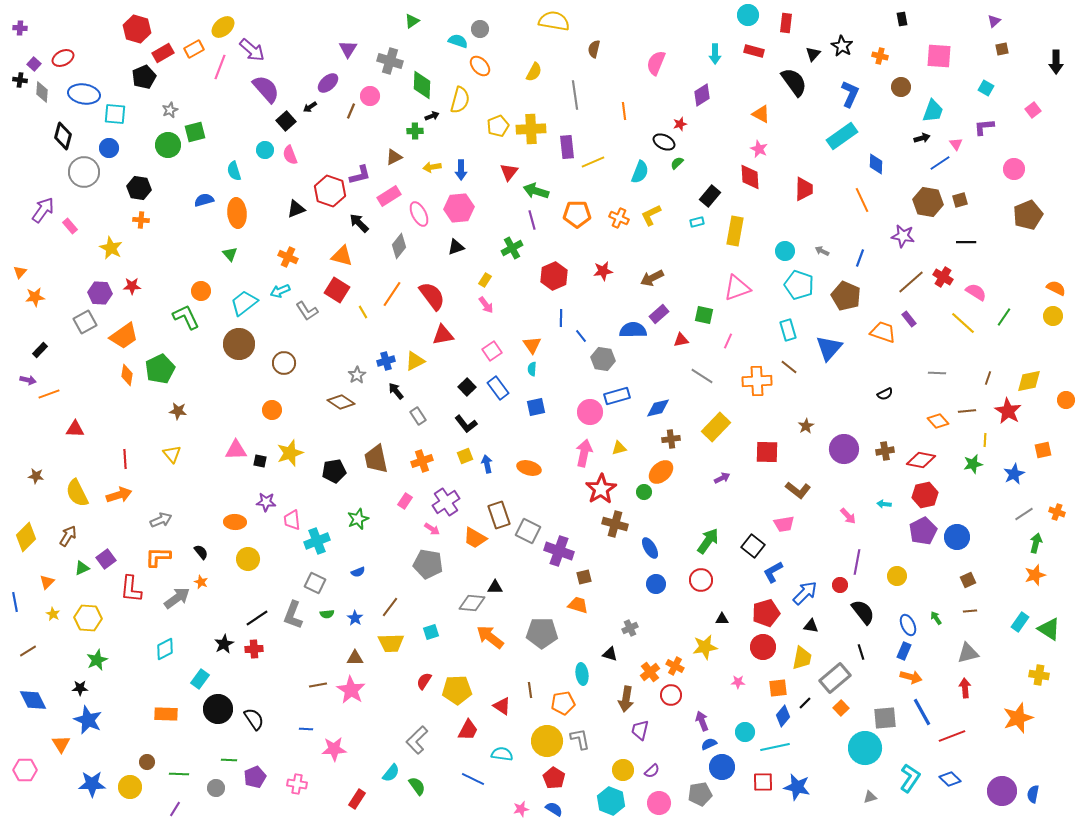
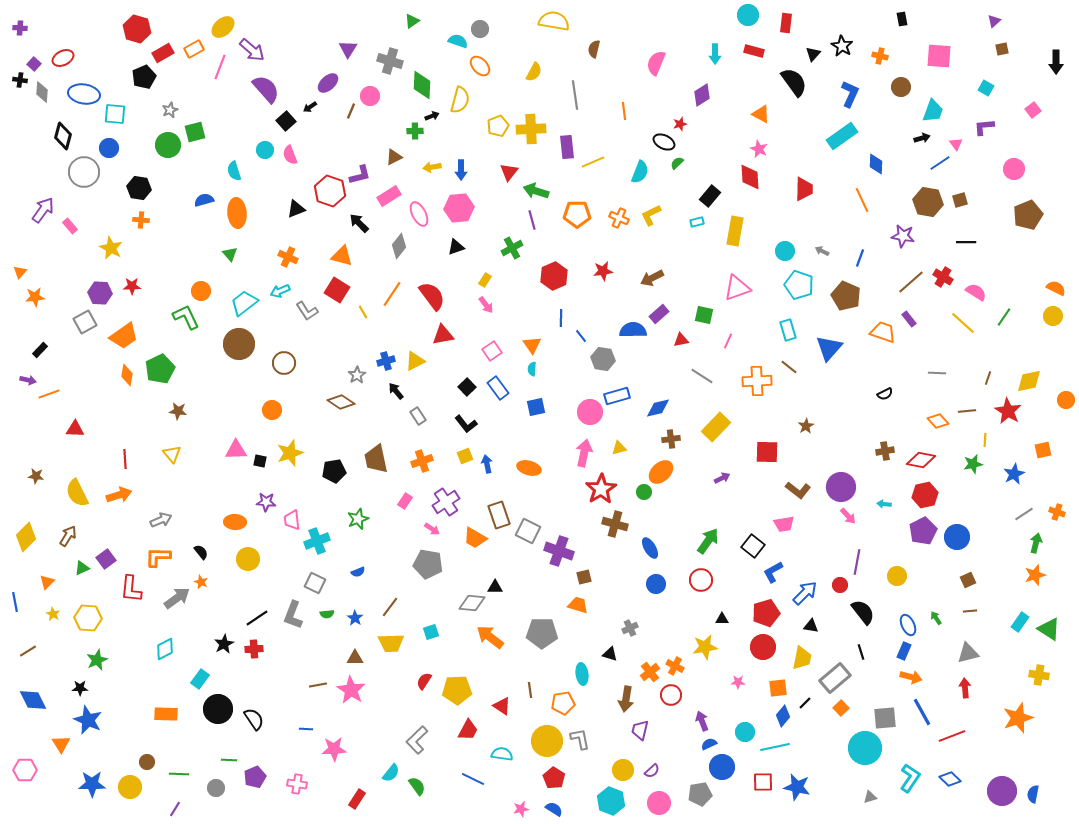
purple circle at (844, 449): moved 3 px left, 38 px down
